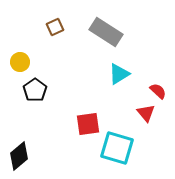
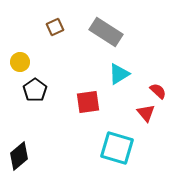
red square: moved 22 px up
